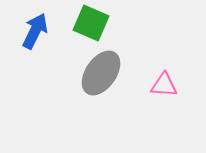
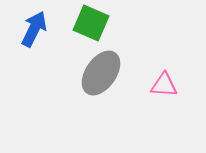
blue arrow: moved 1 px left, 2 px up
